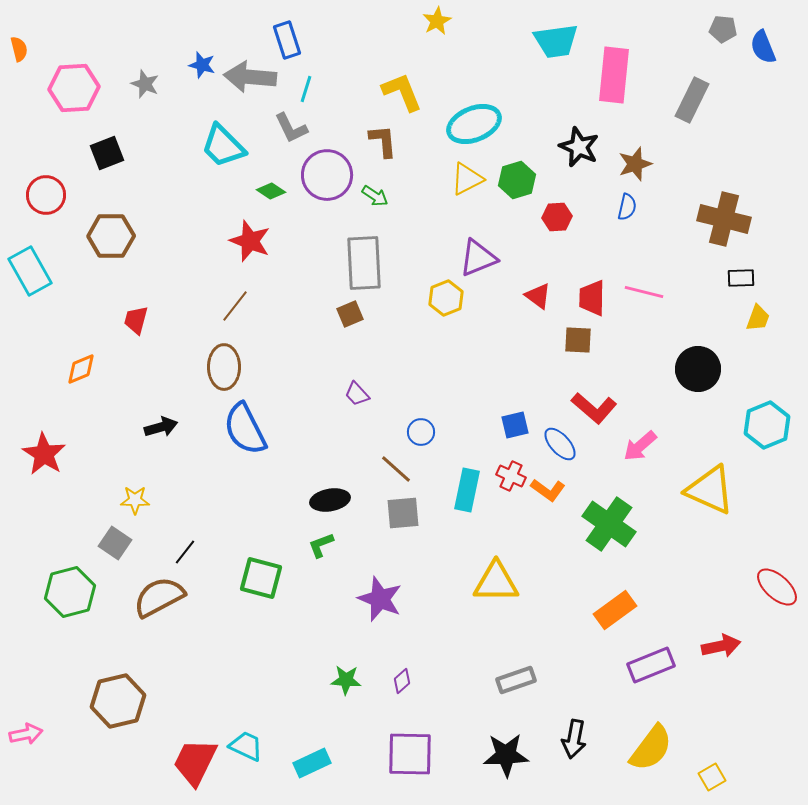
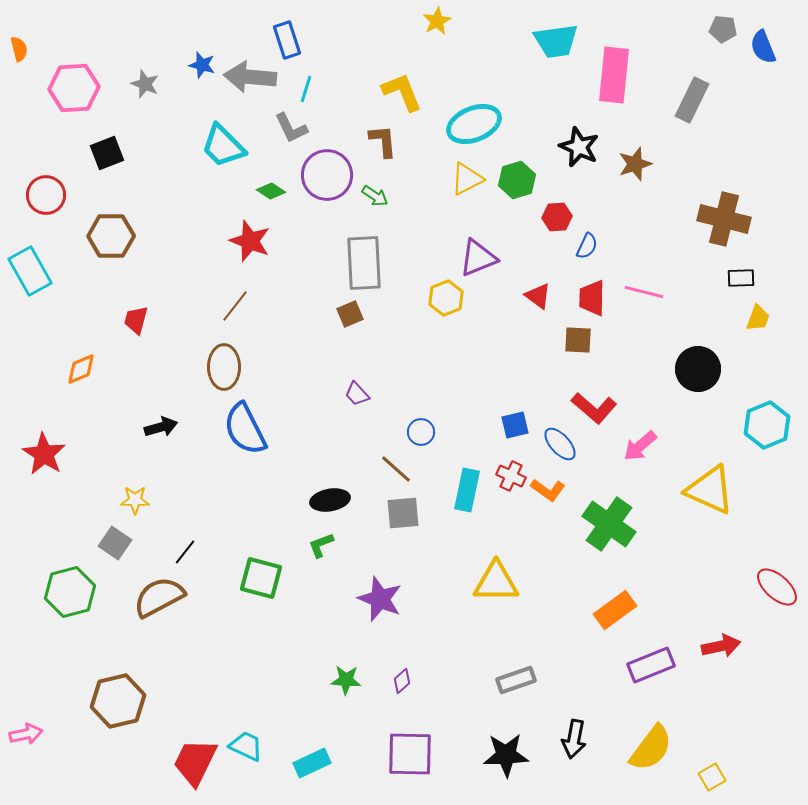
blue semicircle at (627, 207): moved 40 px left, 39 px down; rotated 12 degrees clockwise
